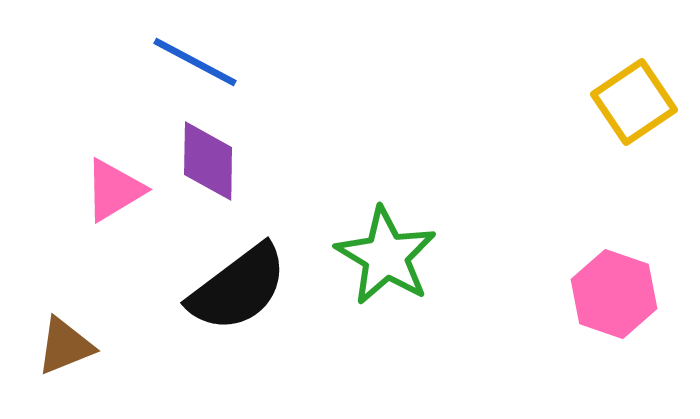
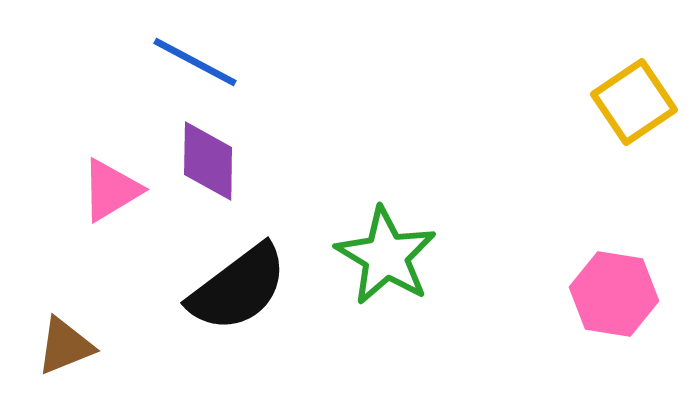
pink triangle: moved 3 px left
pink hexagon: rotated 10 degrees counterclockwise
